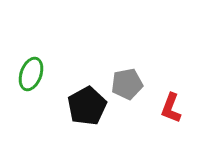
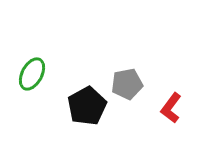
green ellipse: moved 1 px right; rotated 8 degrees clockwise
red L-shape: rotated 16 degrees clockwise
